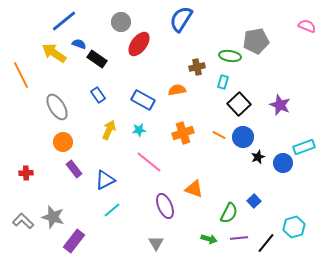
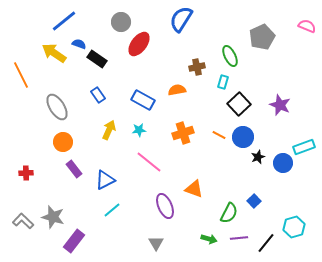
gray pentagon at (256, 41): moved 6 px right, 4 px up; rotated 15 degrees counterclockwise
green ellipse at (230, 56): rotated 55 degrees clockwise
